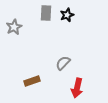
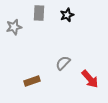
gray rectangle: moved 7 px left
gray star: rotated 14 degrees clockwise
red arrow: moved 13 px right, 9 px up; rotated 54 degrees counterclockwise
